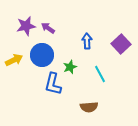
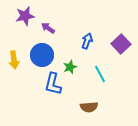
purple star: moved 1 px left, 10 px up
blue arrow: rotated 21 degrees clockwise
yellow arrow: rotated 108 degrees clockwise
